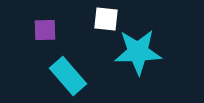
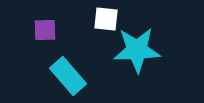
cyan star: moved 1 px left, 2 px up
